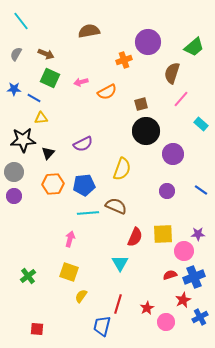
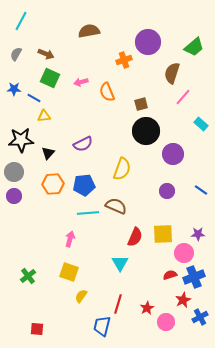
cyan line at (21, 21): rotated 66 degrees clockwise
orange semicircle at (107, 92): rotated 96 degrees clockwise
pink line at (181, 99): moved 2 px right, 2 px up
yellow triangle at (41, 118): moved 3 px right, 2 px up
black star at (23, 140): moved 2 px left
pink circle at (184, 251): moved 2 px down
